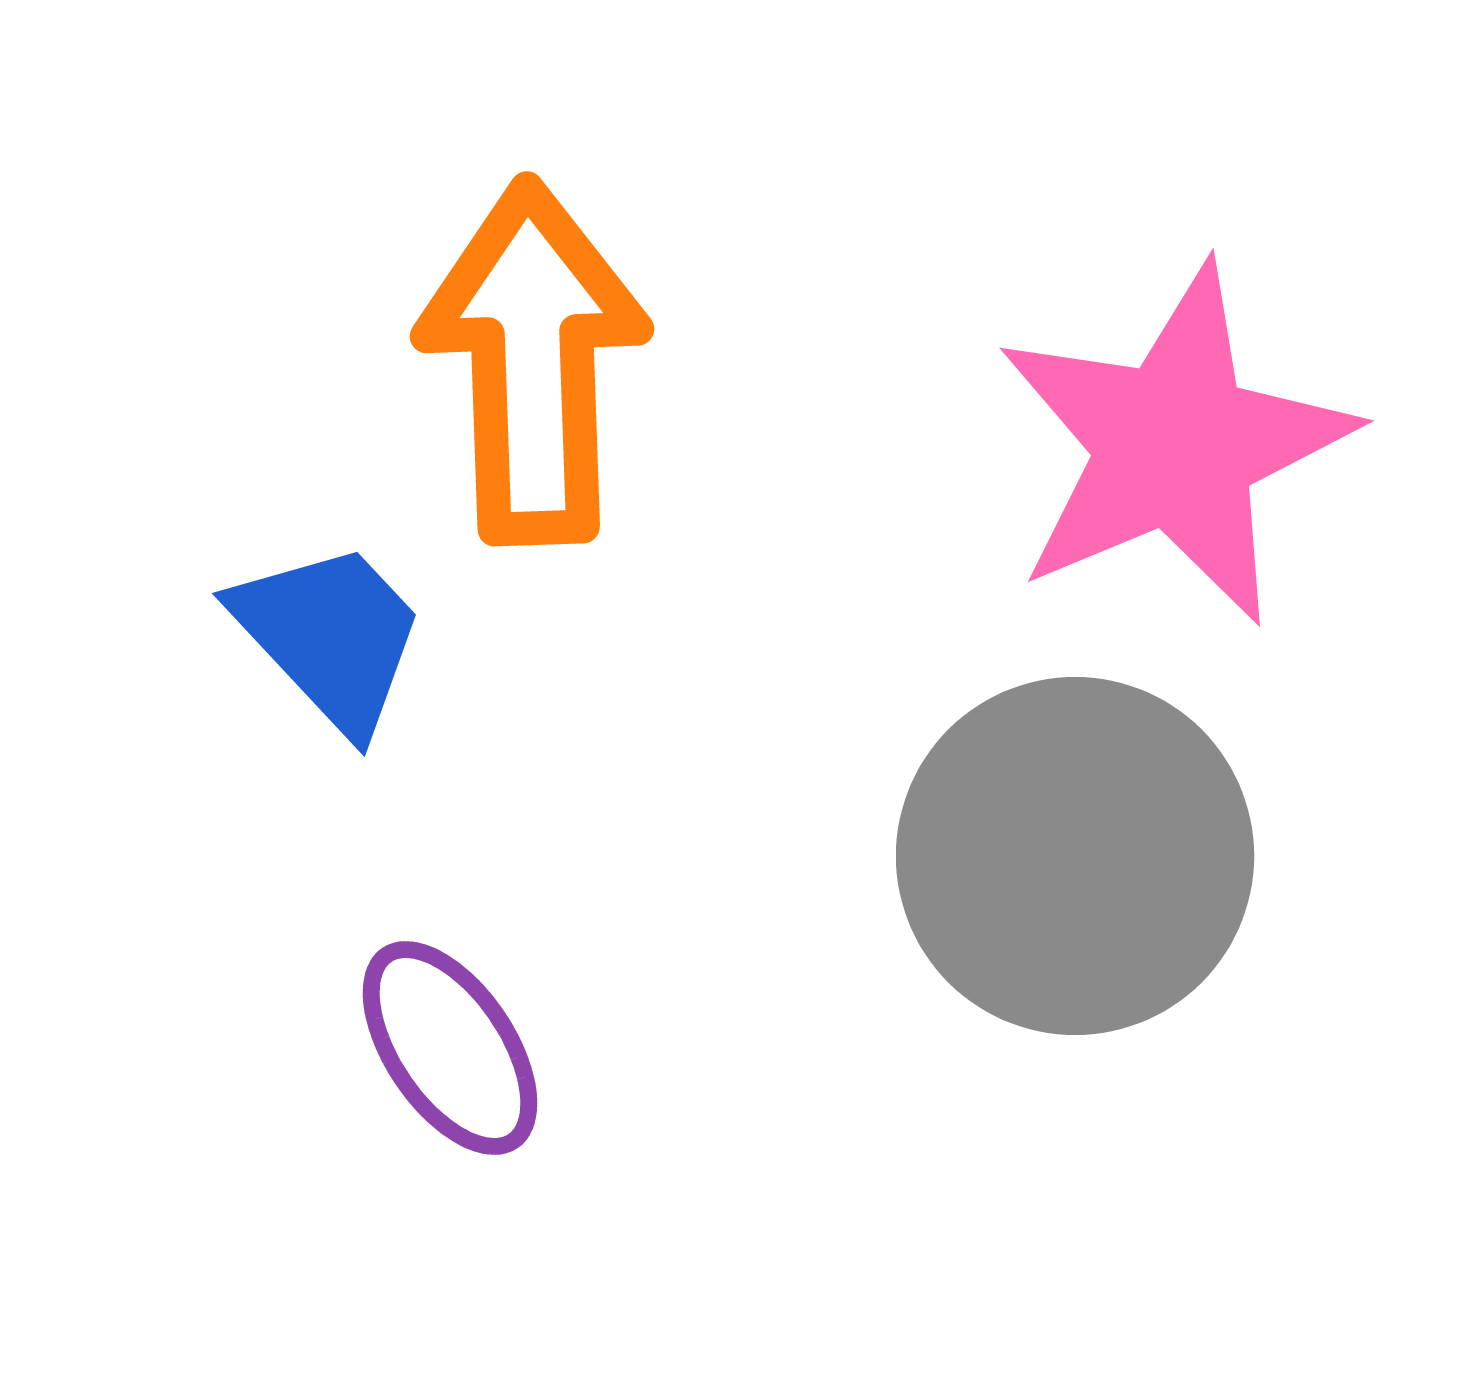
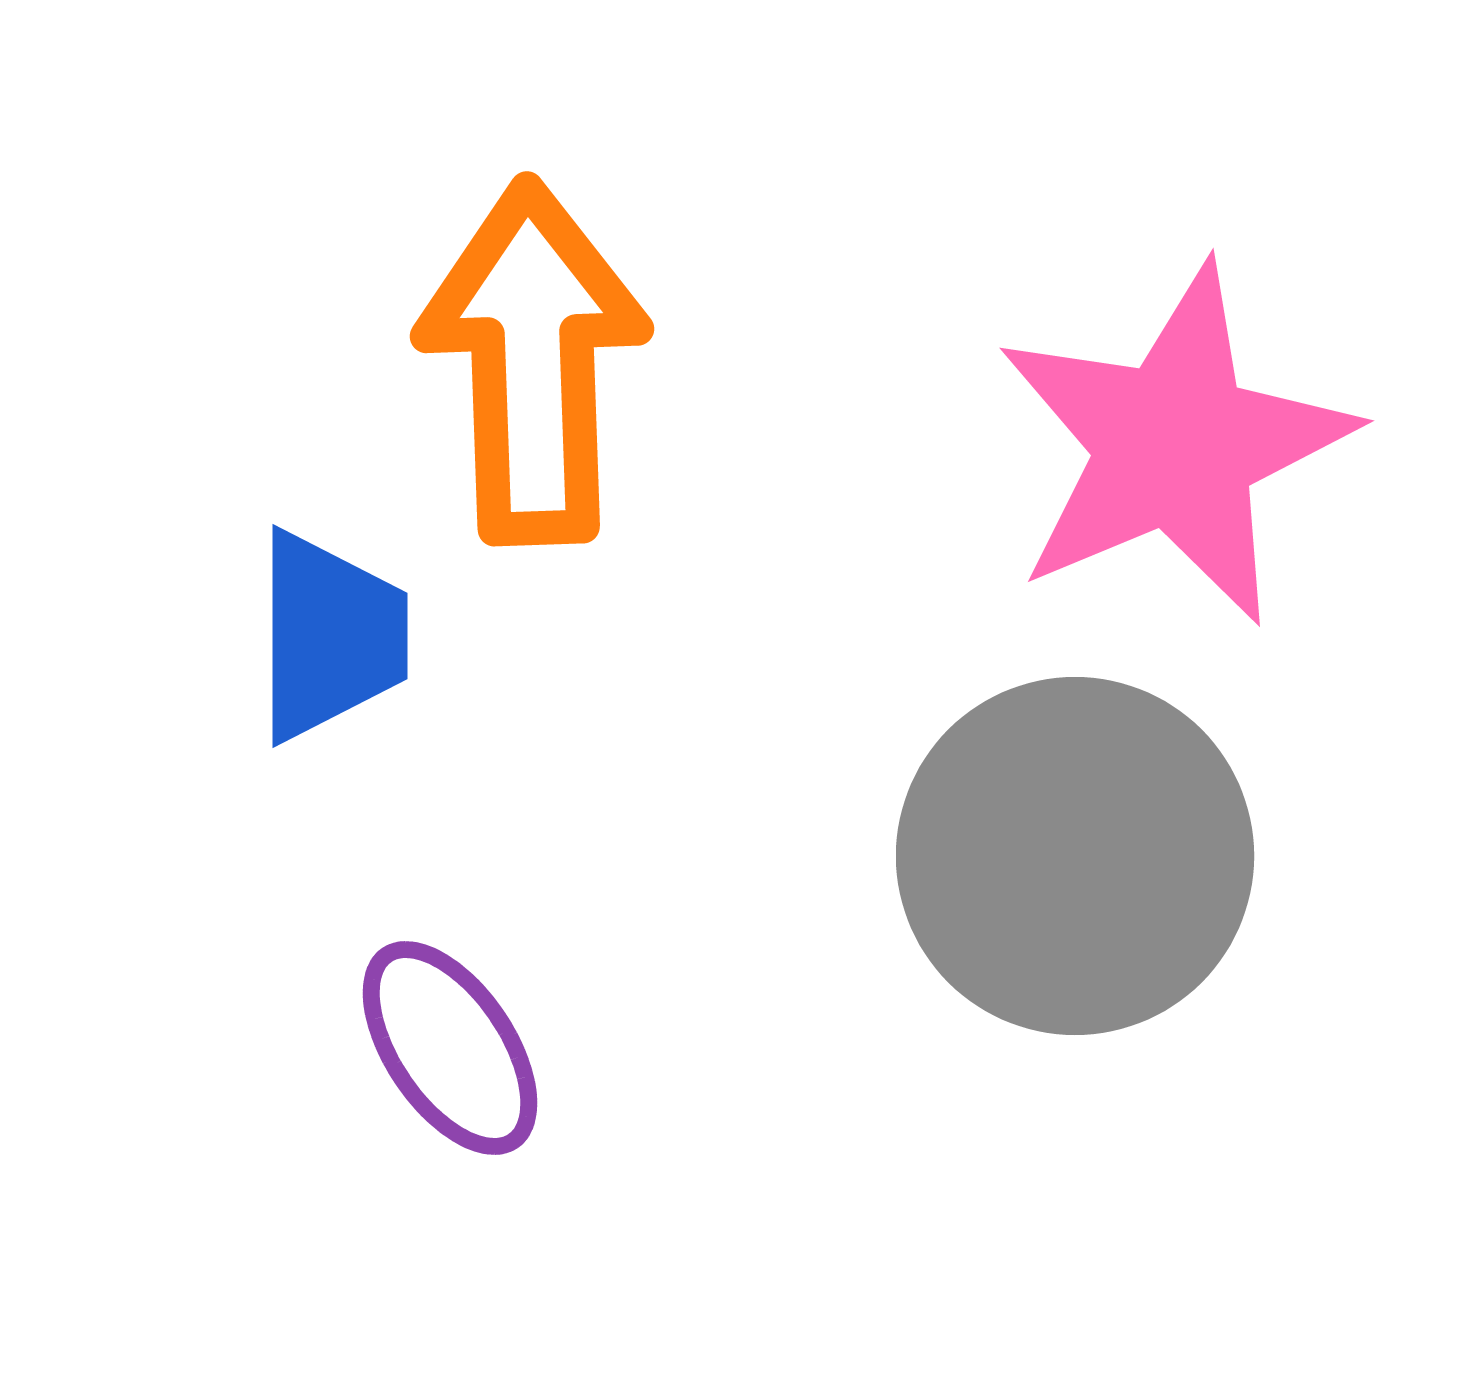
blue trapezoid: rotated 43 degrees clockwise
